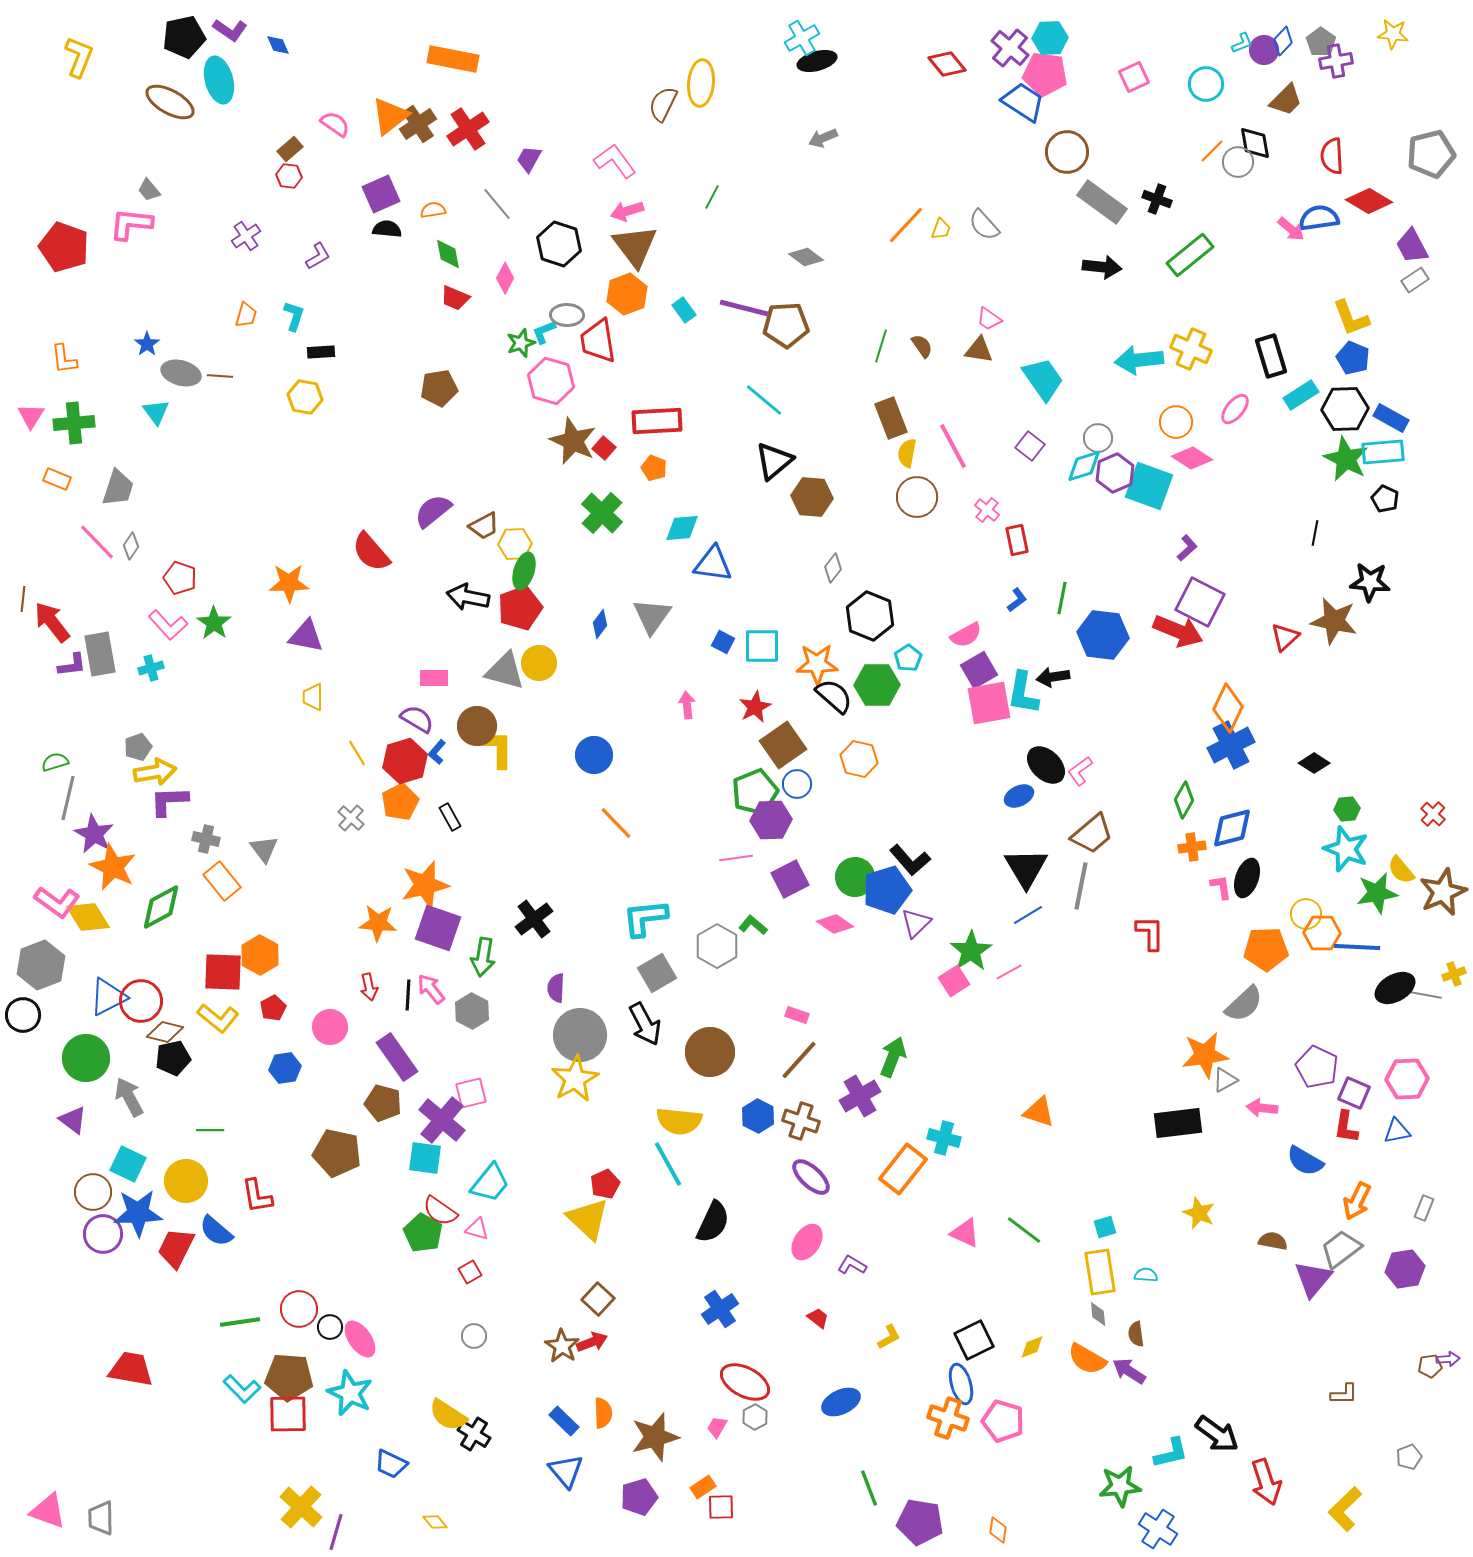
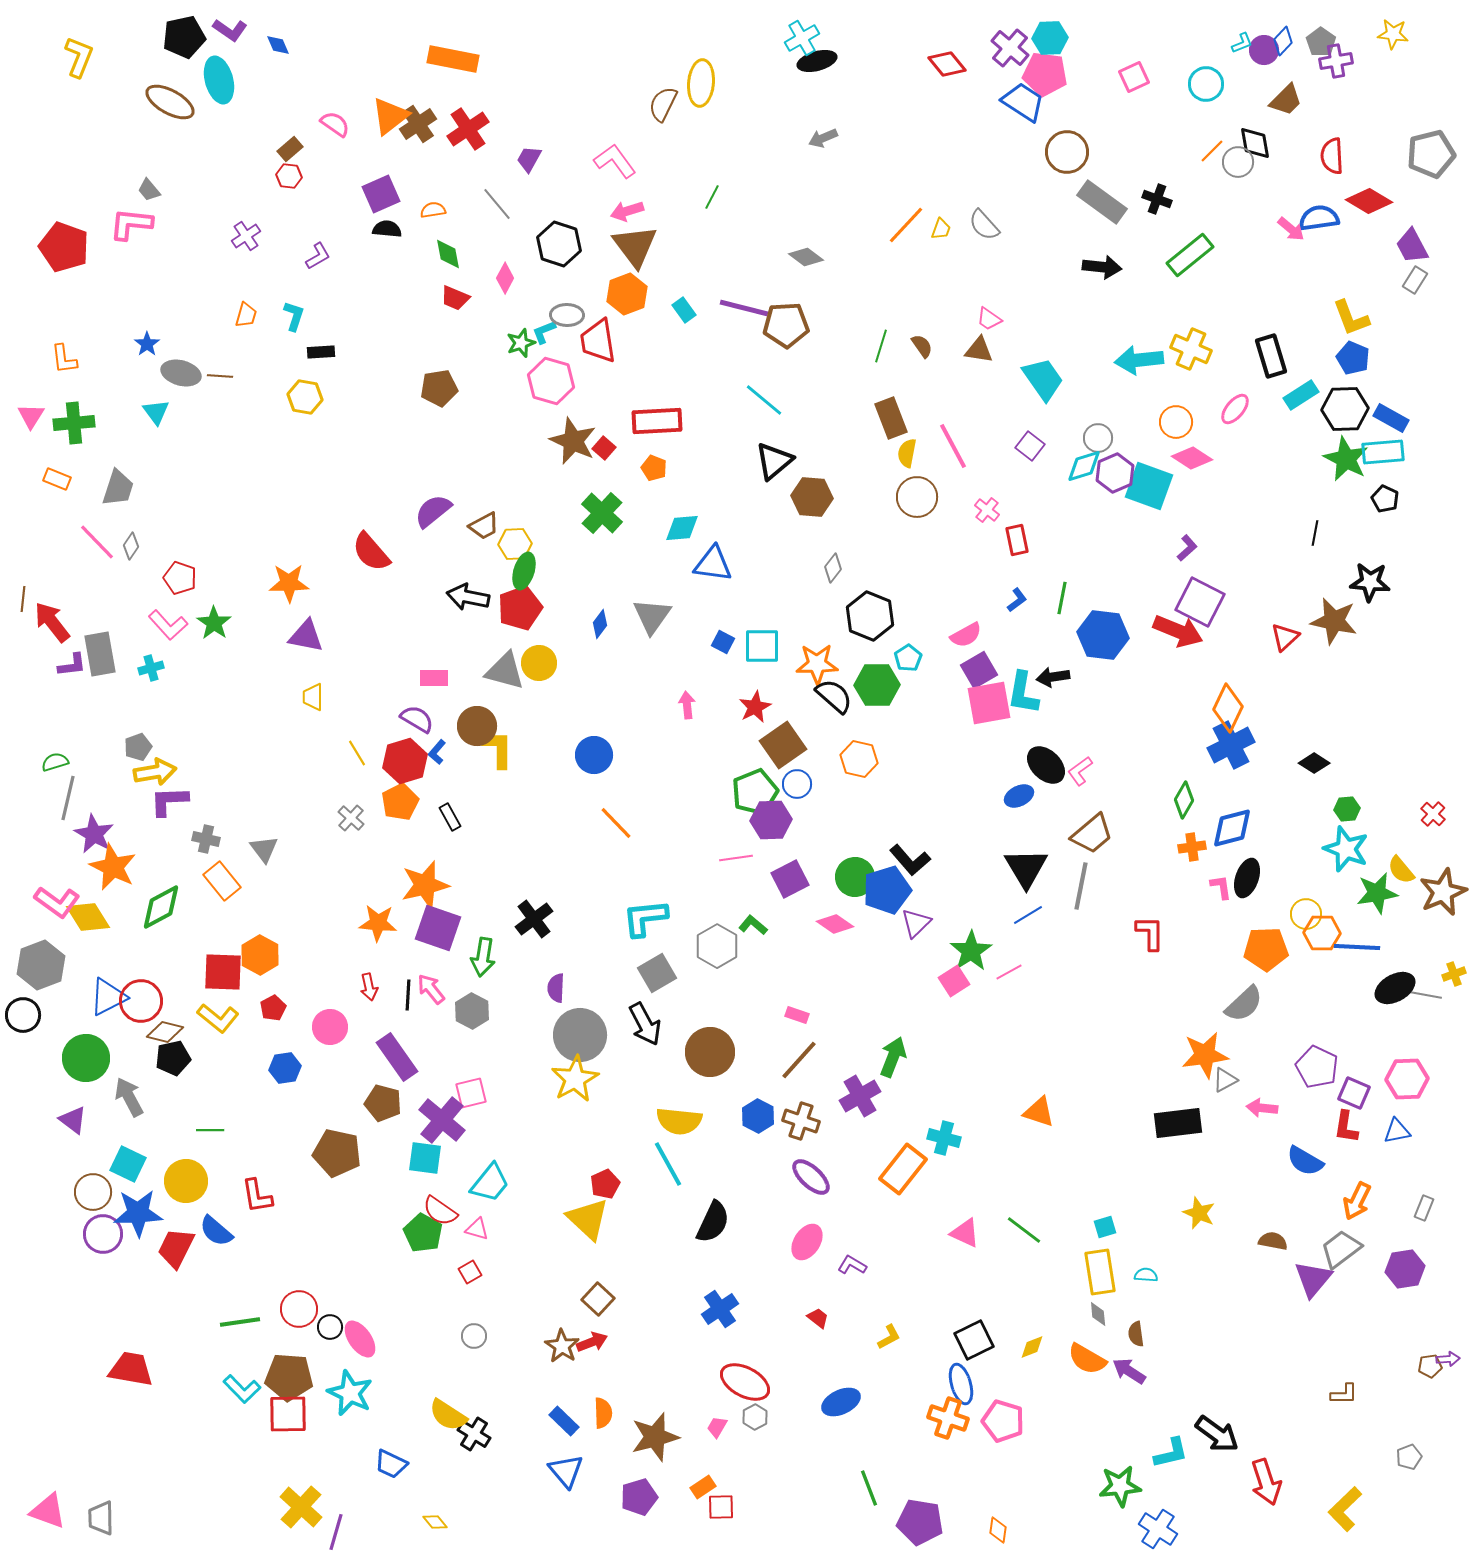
gray rectangle at (1415, 280): rotated 24 degrees counterclockwise
